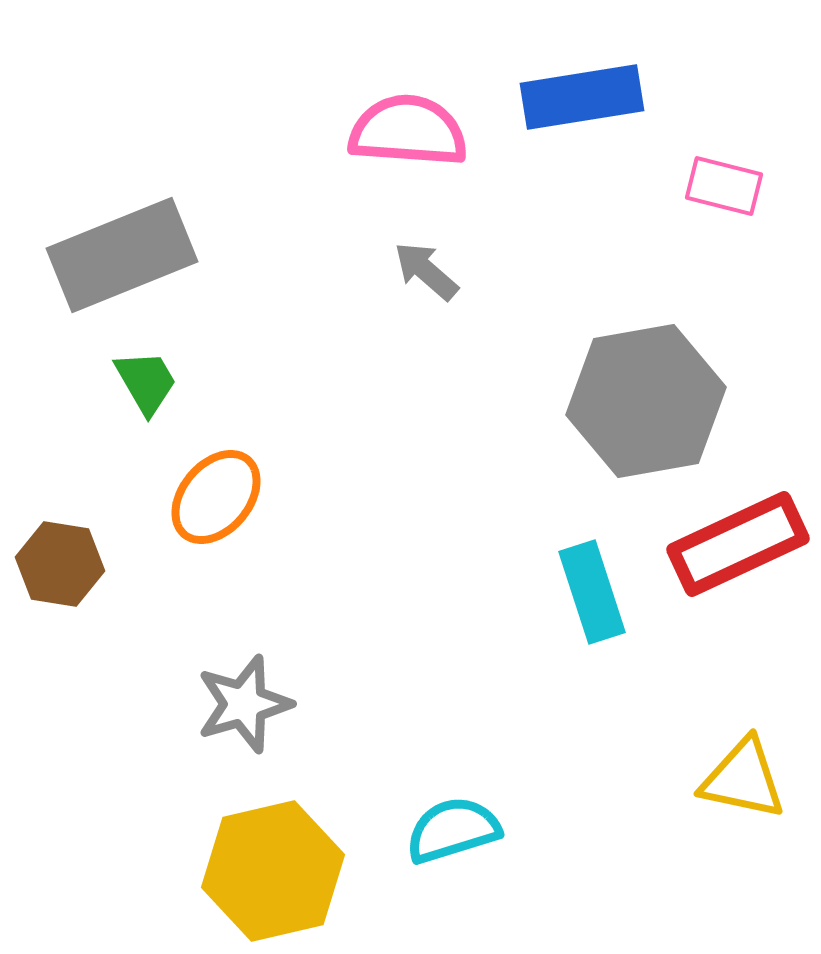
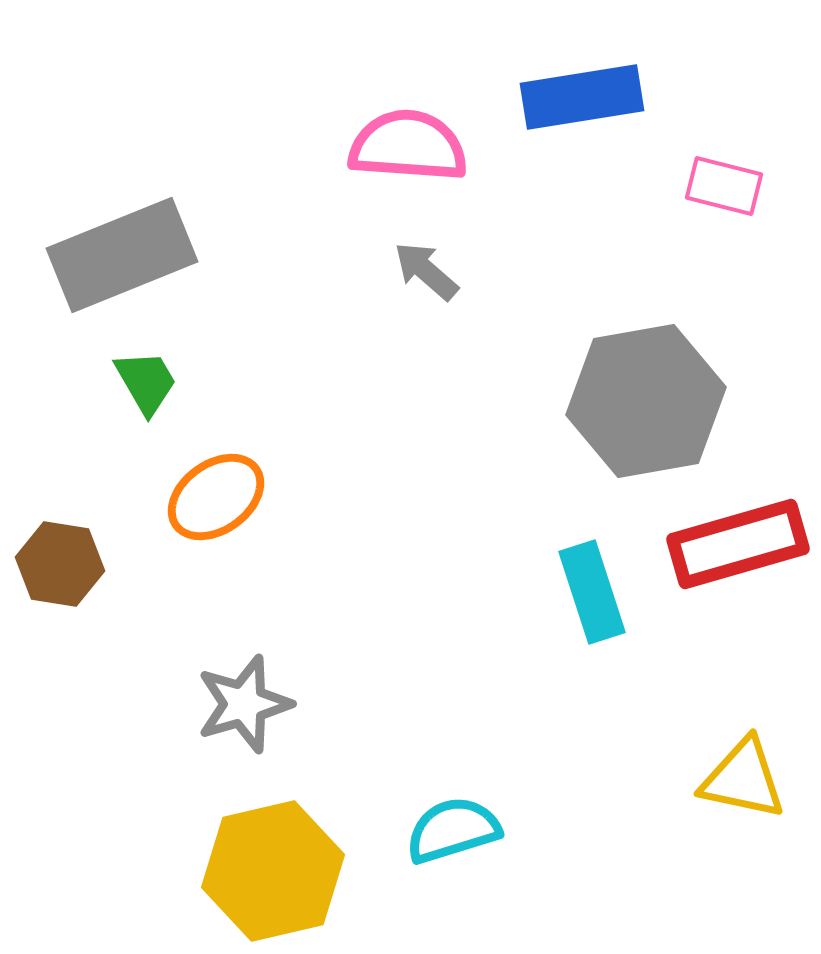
pink semicircle: moved 15 px down
orange ellipse: rotated 14 degrees clockwise
red rectangle: rotated 9 degrees clockwise
